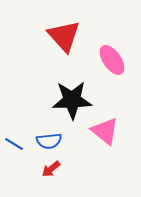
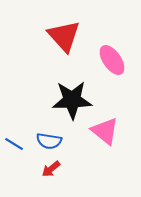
blue semicircle: rotated 15 degrees clockwise
